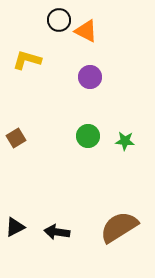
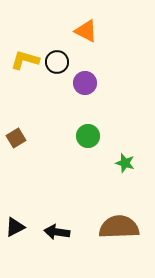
black circle: moved 2 px left, 42 px down
yellow L-shape: moved 2 px left
purple circle: moved 5 px left, 6 px down
green star: moved 22 px down; rotated 12 degrees clockwise
brown semicircle: rotated 30 degrees clockwise
